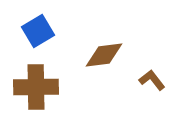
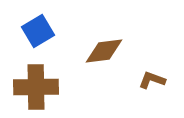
brown diamond: moved 4 px up
brown L-shape: rotated 32 degrees counterclockwise
